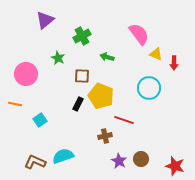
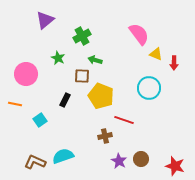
green arrow: moved 12 px left, 3 px down
black rectangle: moved 13 px left, 4 px up
